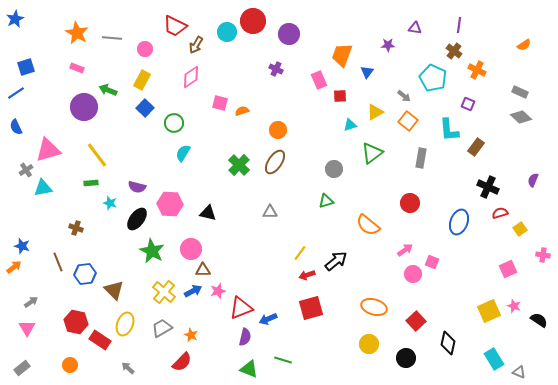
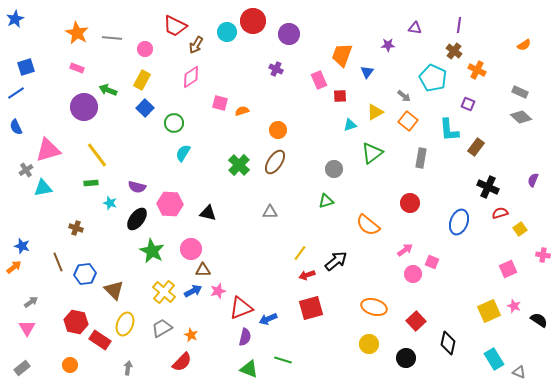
gray arrow at (128, 368): rotated 56 degrees clockwise
